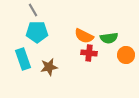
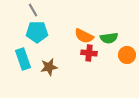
orange circle: moved 1 px right
